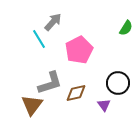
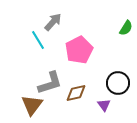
cyan line: moved 1 px left, 1 px down
